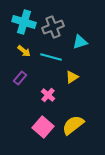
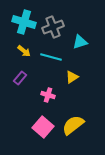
pink cross: rotated 24 degrees counterclockwise
